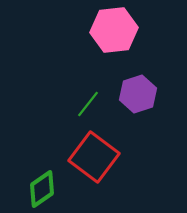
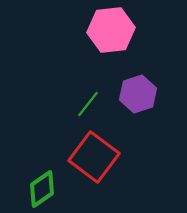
pink hexagon: moved 3 px left
